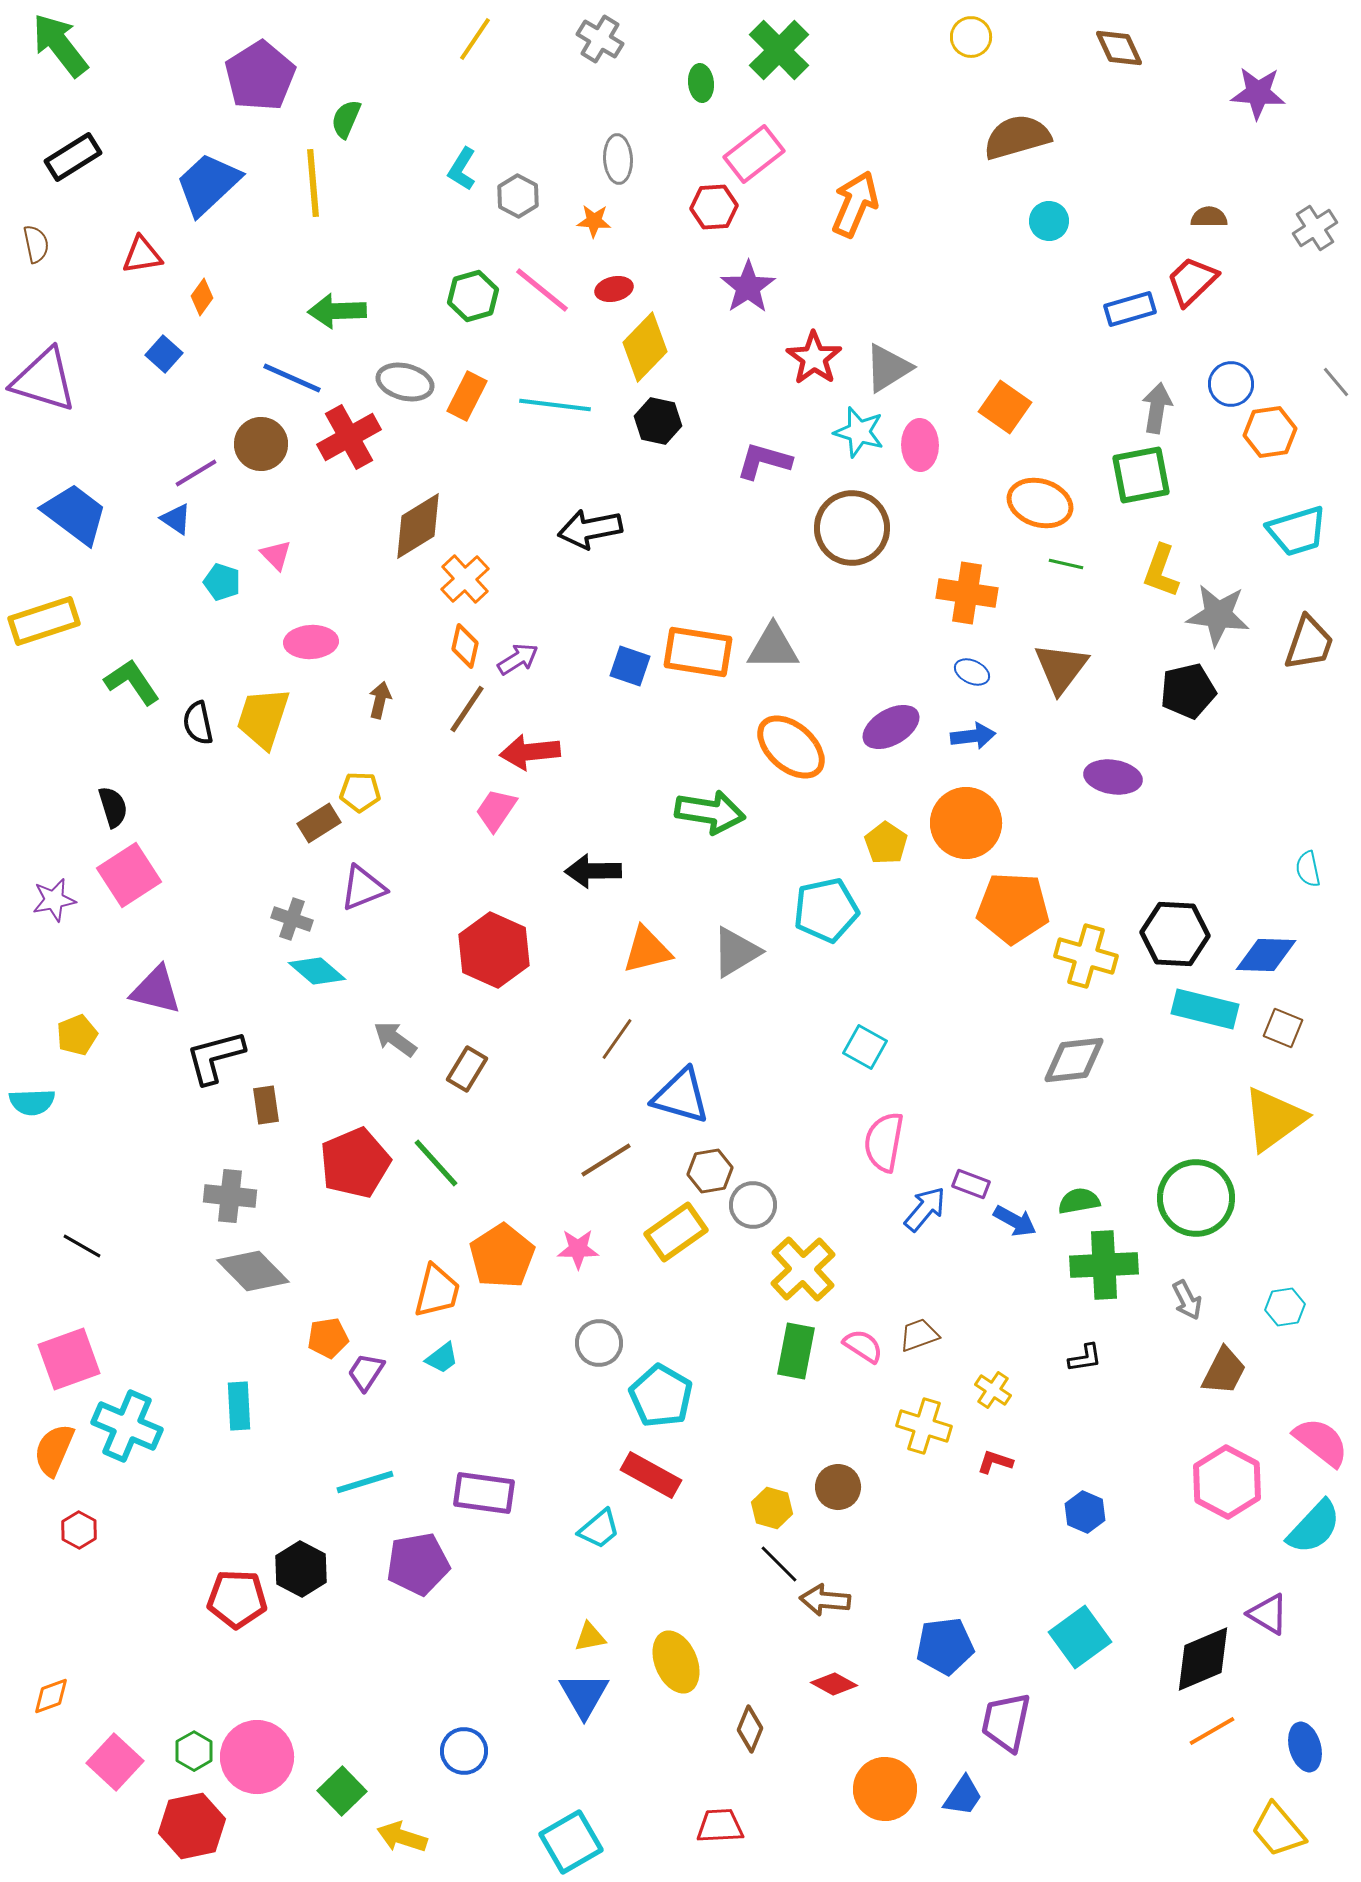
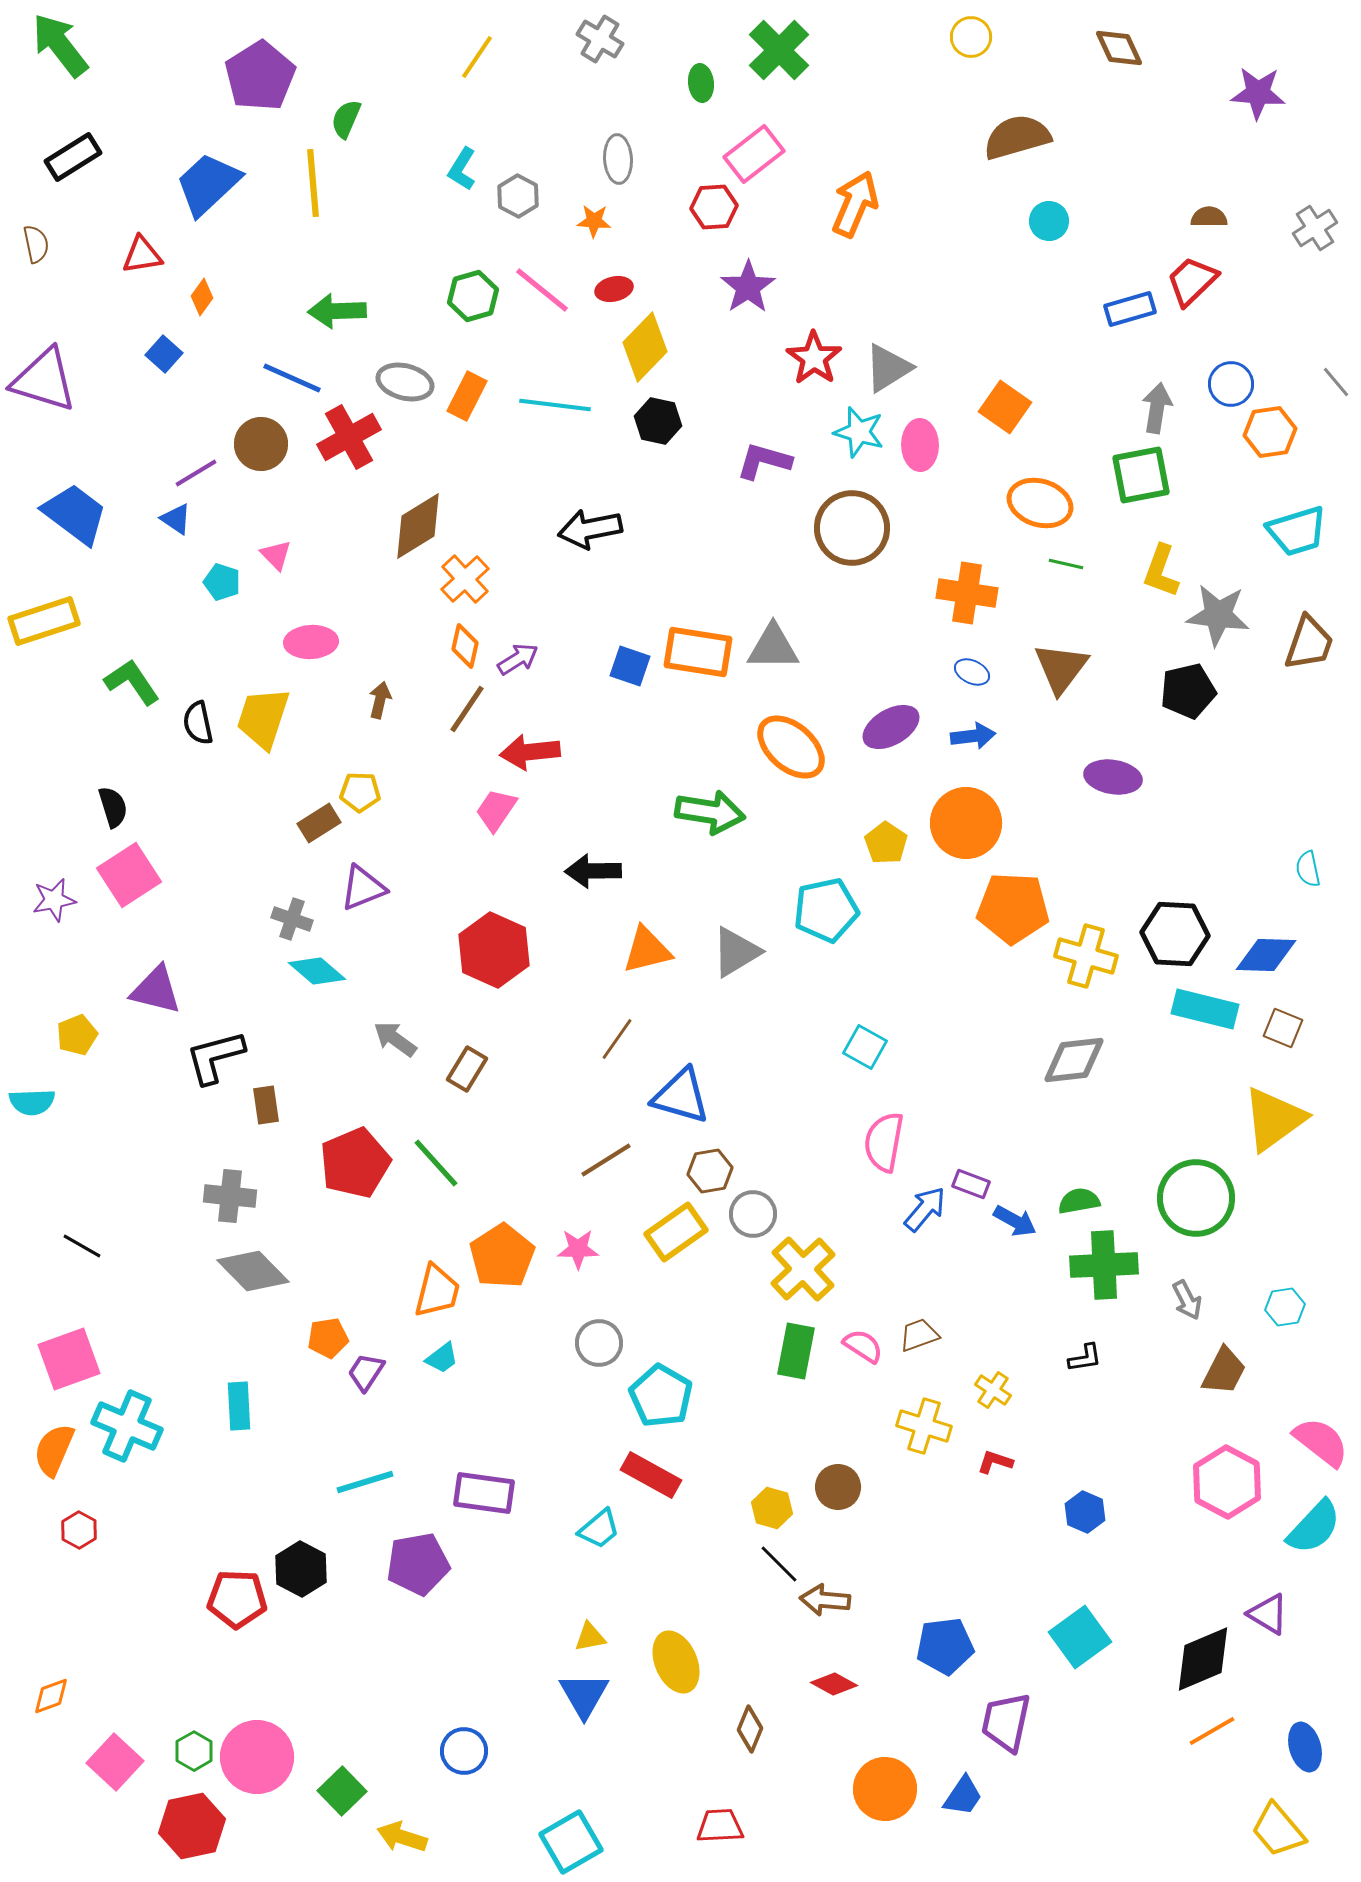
yellow line at (475, 39): moved 2 px right, 18 px down
gray circle at (753, 1205): moved 9 px down
